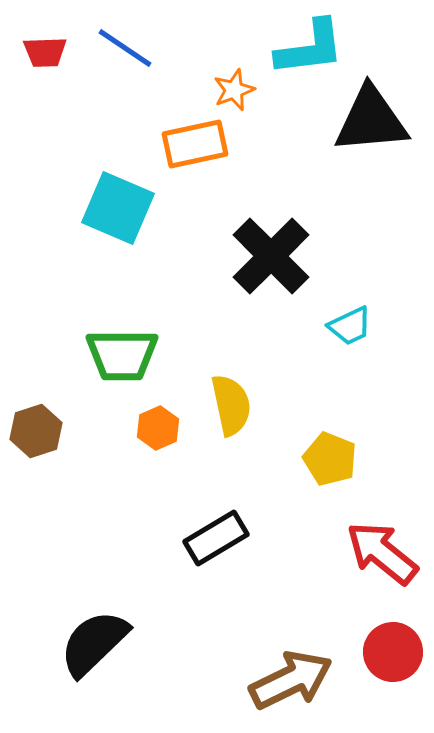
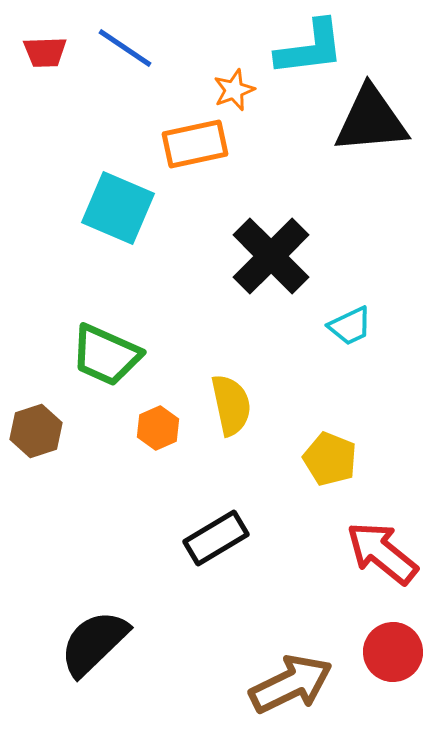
green trapezoid: moved 16 px left; rotated 24 degrees clockwise
brown arrow: moved 4 px down
